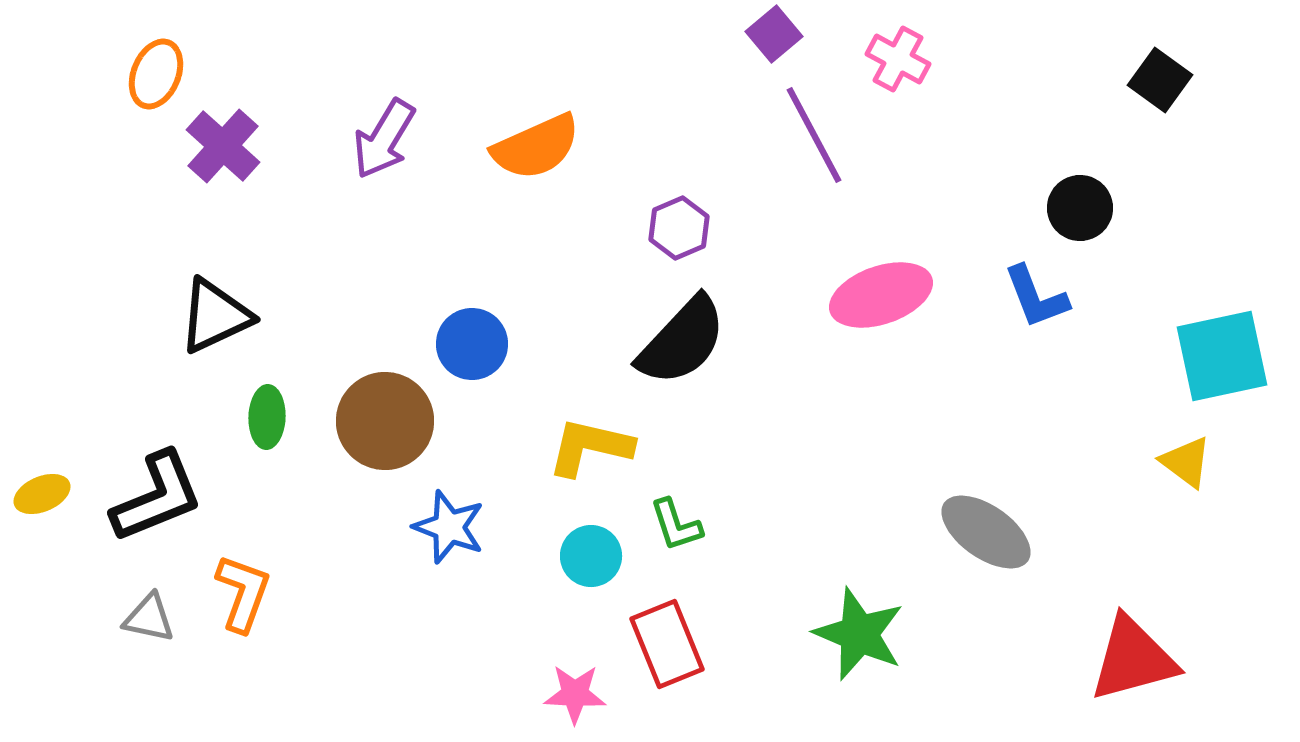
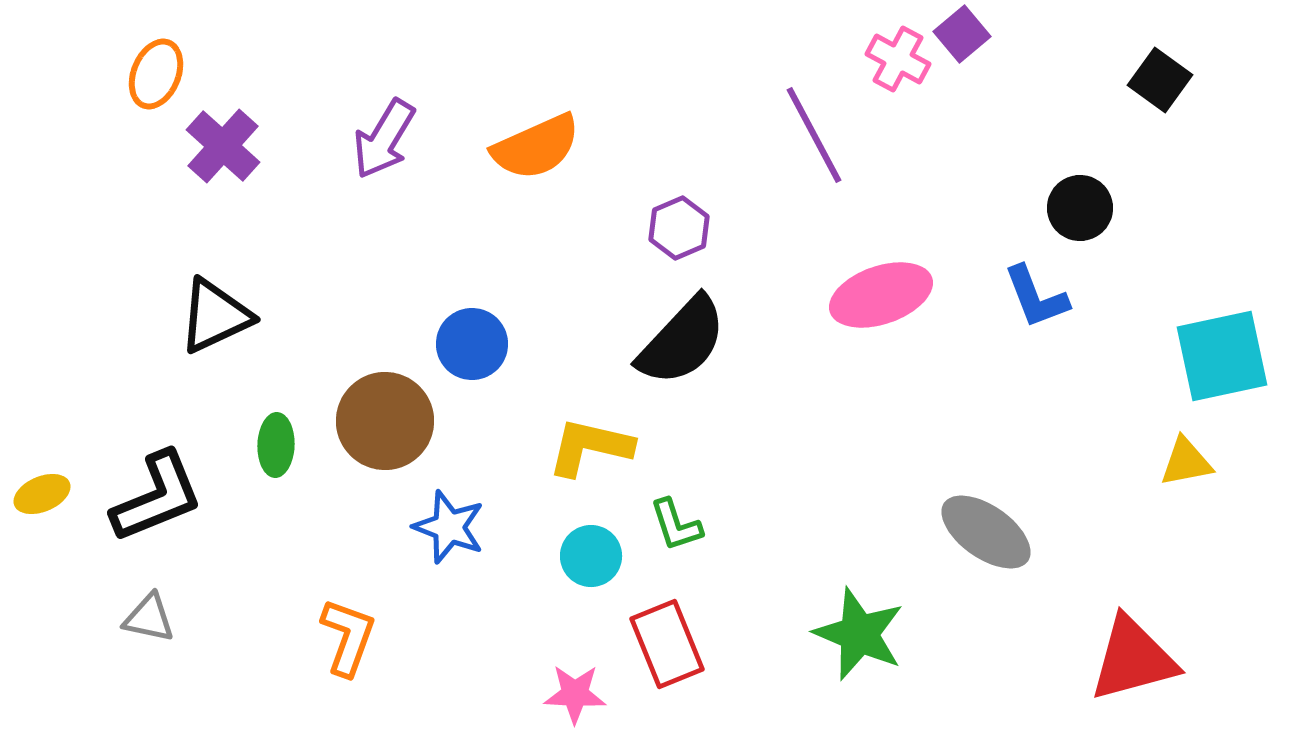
purple square: moved 188 px right
green ellipse: moved 9 px right, 28 px down
yellow triangle: rotated 48 degrees counterclockwise
orange L-shape: moved 105 px right, 44 px down
